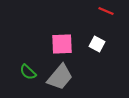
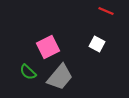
pink square: moved 14 px left, 3 px down; rotated 25 degrees counterclockwise
